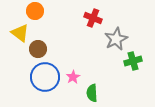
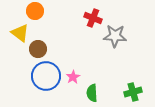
gray star: moved 1 px left, 3 px up; rotated 30 degrees clockwise
green cross: moved 31 px down
blue circle: moved 1 px right, 1 px up
